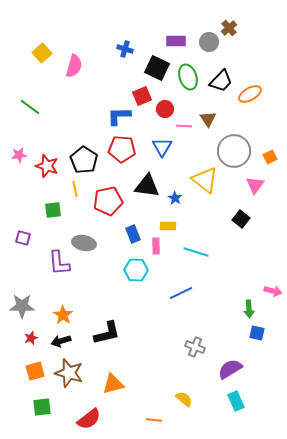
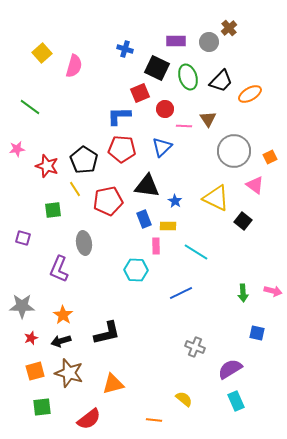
red square at (142, 96): moved 2 px left, 3 px up
blue triangle at (162, 147): rotated 15 degrees clockwise
pink star at (19, 155): moved 2 px left, 6 px up
yellow triangle at (205, 180): moved 11 px right, 18 px down; rotated 12 degrees counterclockwise
pink triangle at (255, 185): rotated 30 degrees counterclockwise
yellow line at (75, 189): rotated 21 degrees counterclockwise
blue star at (175, 198): moved 3 px down
black square at (241, 219): moved 2 px right, 2 px down
blue rectangle at (133, 234): moved 11 px right, 15 px up
gray ellipse at (84, 243): rotated 70 degrees clockwise
cyan line at (196, 252): rotated 15 degrees clockwise
purple L-shape at (59, 263): moved 6 px down; rotated 28 degrees clockwise
green arrow at (249, 309): moved 6 px left, 16 px up
